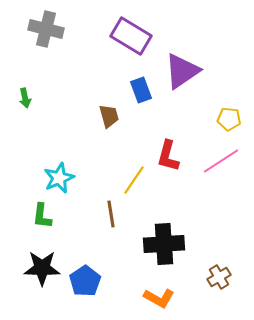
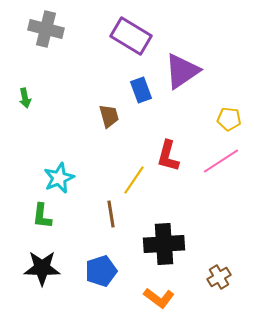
blue pentagon: moved 16 px right, 10 px up; rotated 16 degrees clockwise
orange L-shape: rotated 8 degrees clockwise
